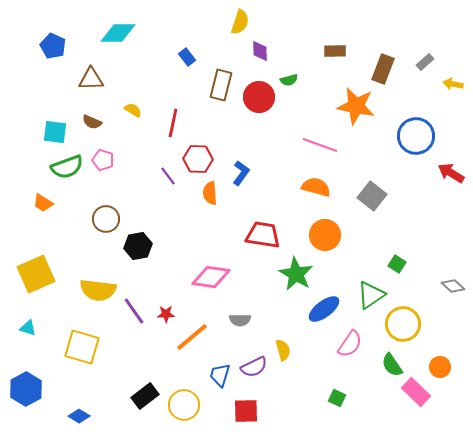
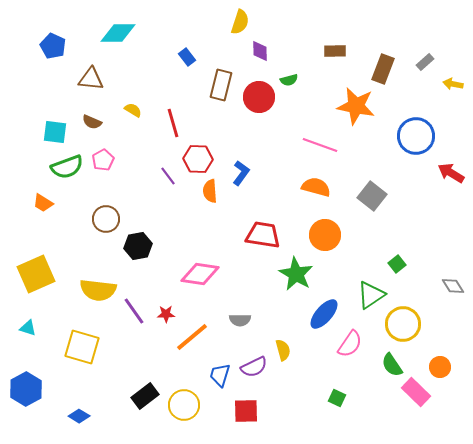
brown triangle at (91, 79): rotated 8 degrees clockwise
red line at (173, 123): rotated 28 degrees counterclockwise
pink pentagon at (103, 160): rotated 25 degrees clockwise
orange semicircle at (210, 193): moved 2 px up
green square at (397, 264): rotated 18 degrees clockwise
pink diamond at (211, 277): moved 11 px left, 3 px up
gray diamond at (453, 286): rotated 15 degrees clockwise
blue ellipse at (324, 309): moved 5 px down; rotated 12 degrees counterclockwise
